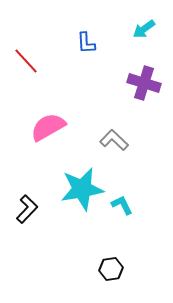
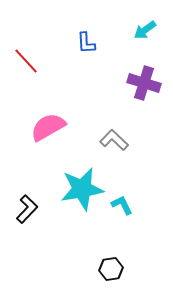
cyan arrow: moved 1 px right, 1 px down
